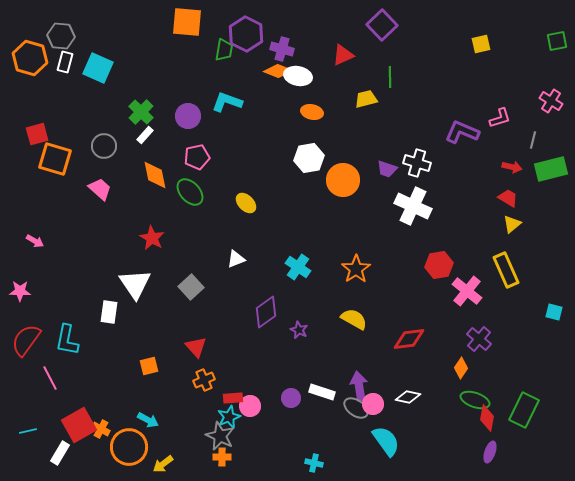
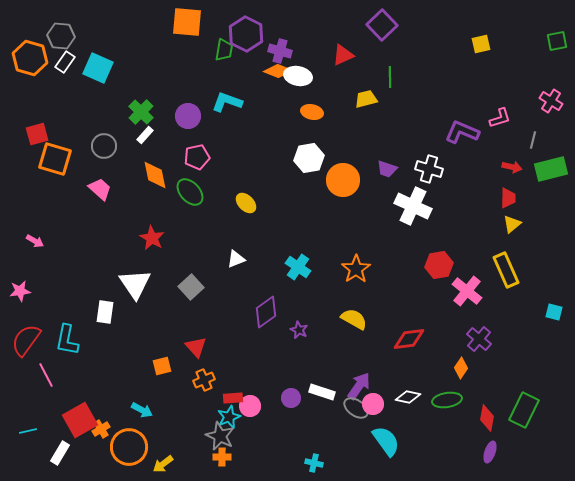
purple cross at (282, 49): moved 2 px left, 2 px down
white rectangle at (65, 62): rotated 20 degrees clockwise
white cross at (417, 163): moved 12 px right, 6 px down
red trapezoid at (508, 198): rotated 60 degrees clockwise
pink star at (20, 291): rotated 10 degrees counterclockwise
white rectangle at (109, 312): moved 4 px left
orange square at (149, 366): moved 13 px right
pink line at (50, 378): moved 4 px left, 3 px up
purple arrow at (359, 386): rotated 44 degrees clockwise
green ellipse at (475, 400): moved 28 px left; rotated 28 degrees counterclockwise
cyan arrow at (148, 420): moved 6 px left, 10 px up
red square at (79, 425): moved 1 px right, 5 px up
orange cross at (101, 429): rotated 30 degrees clockwise
